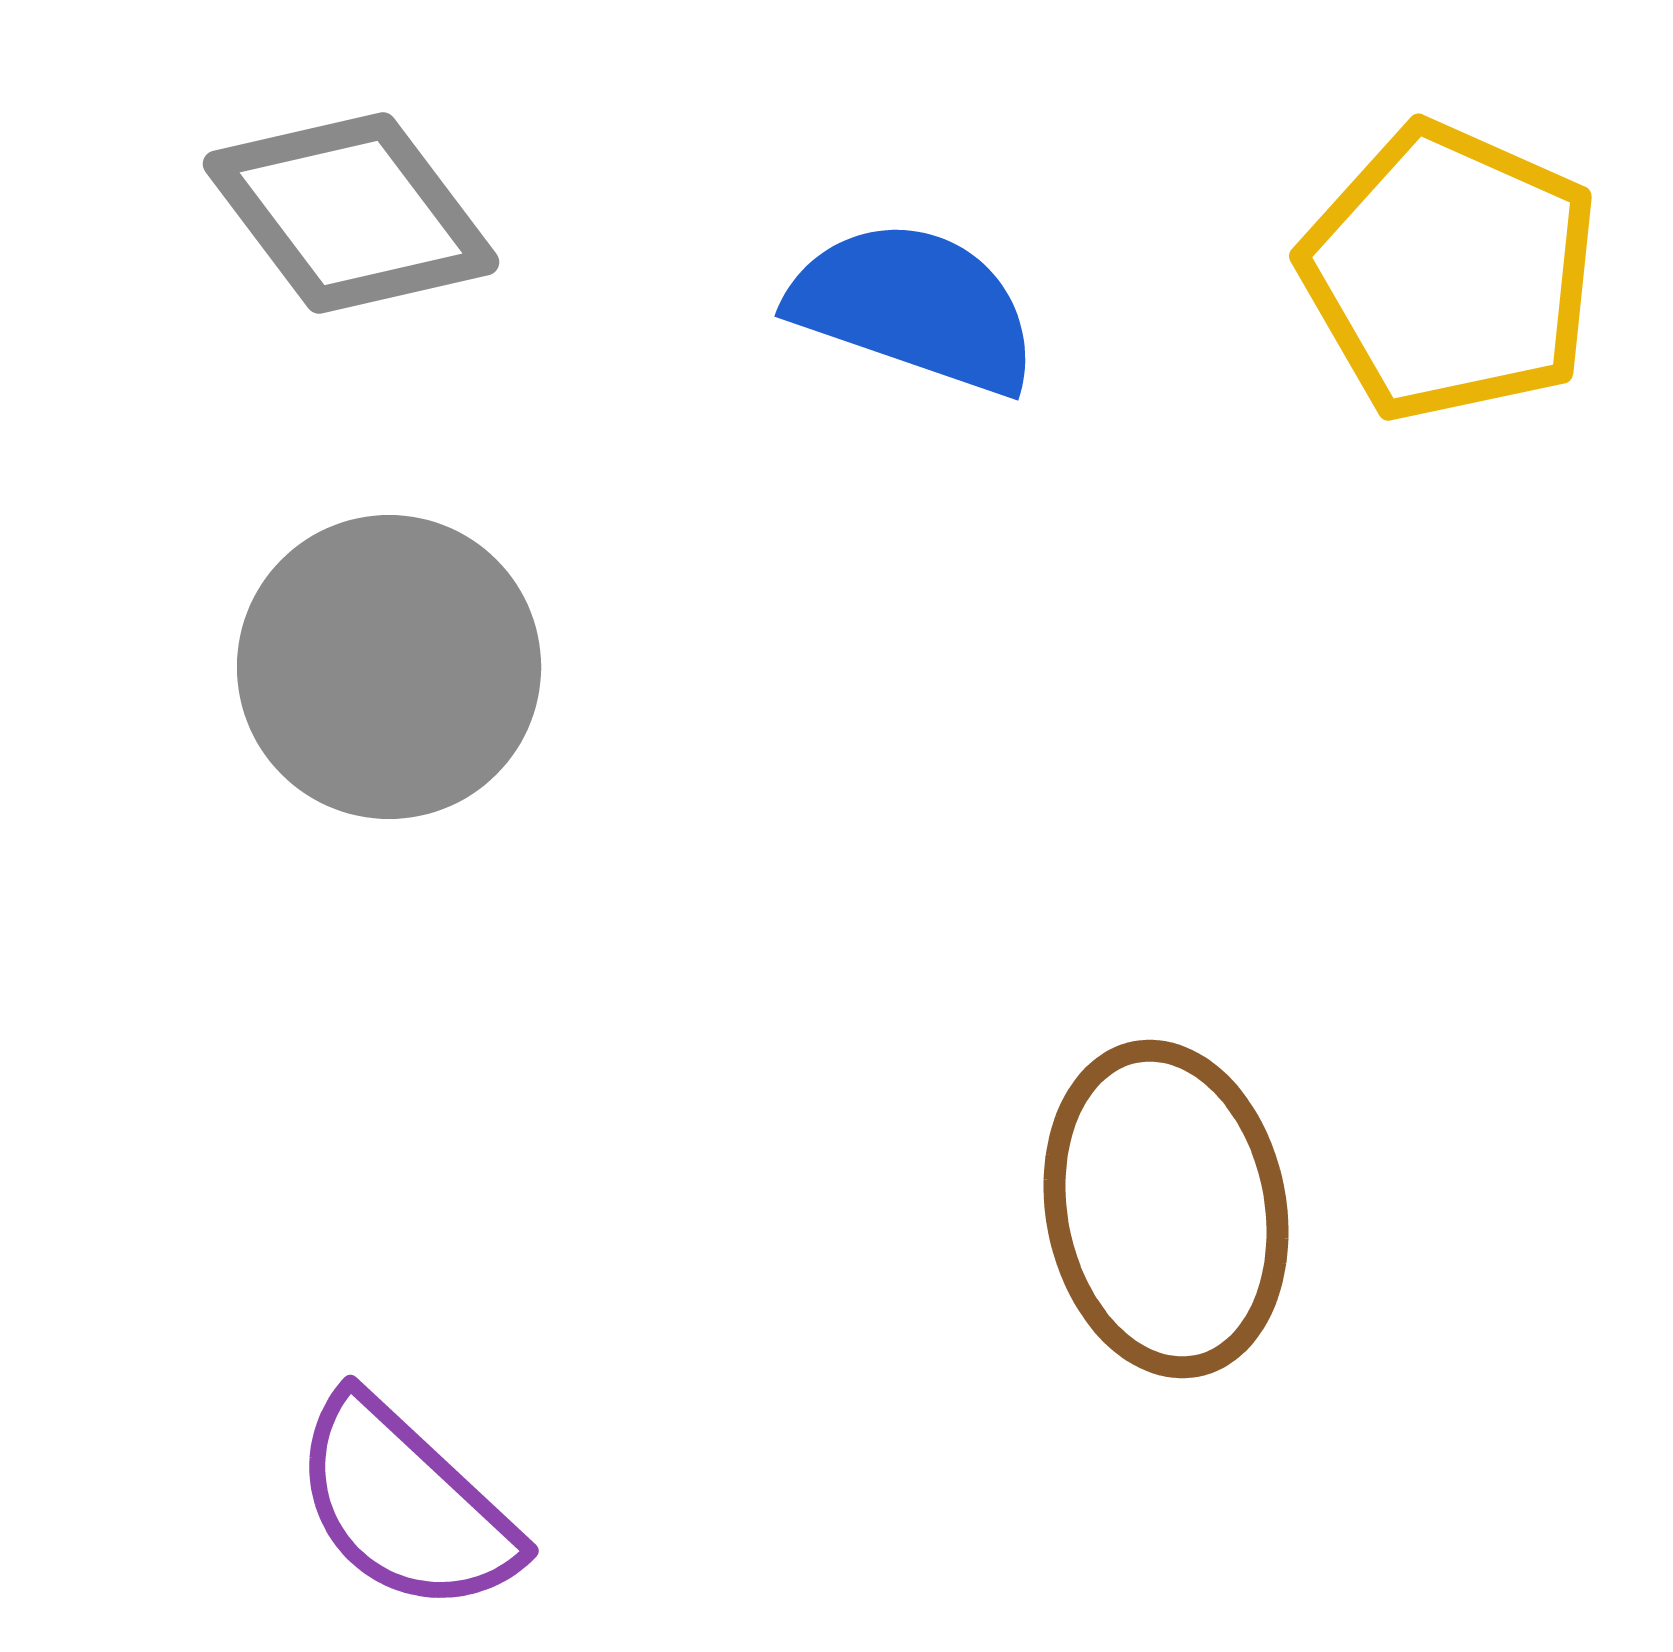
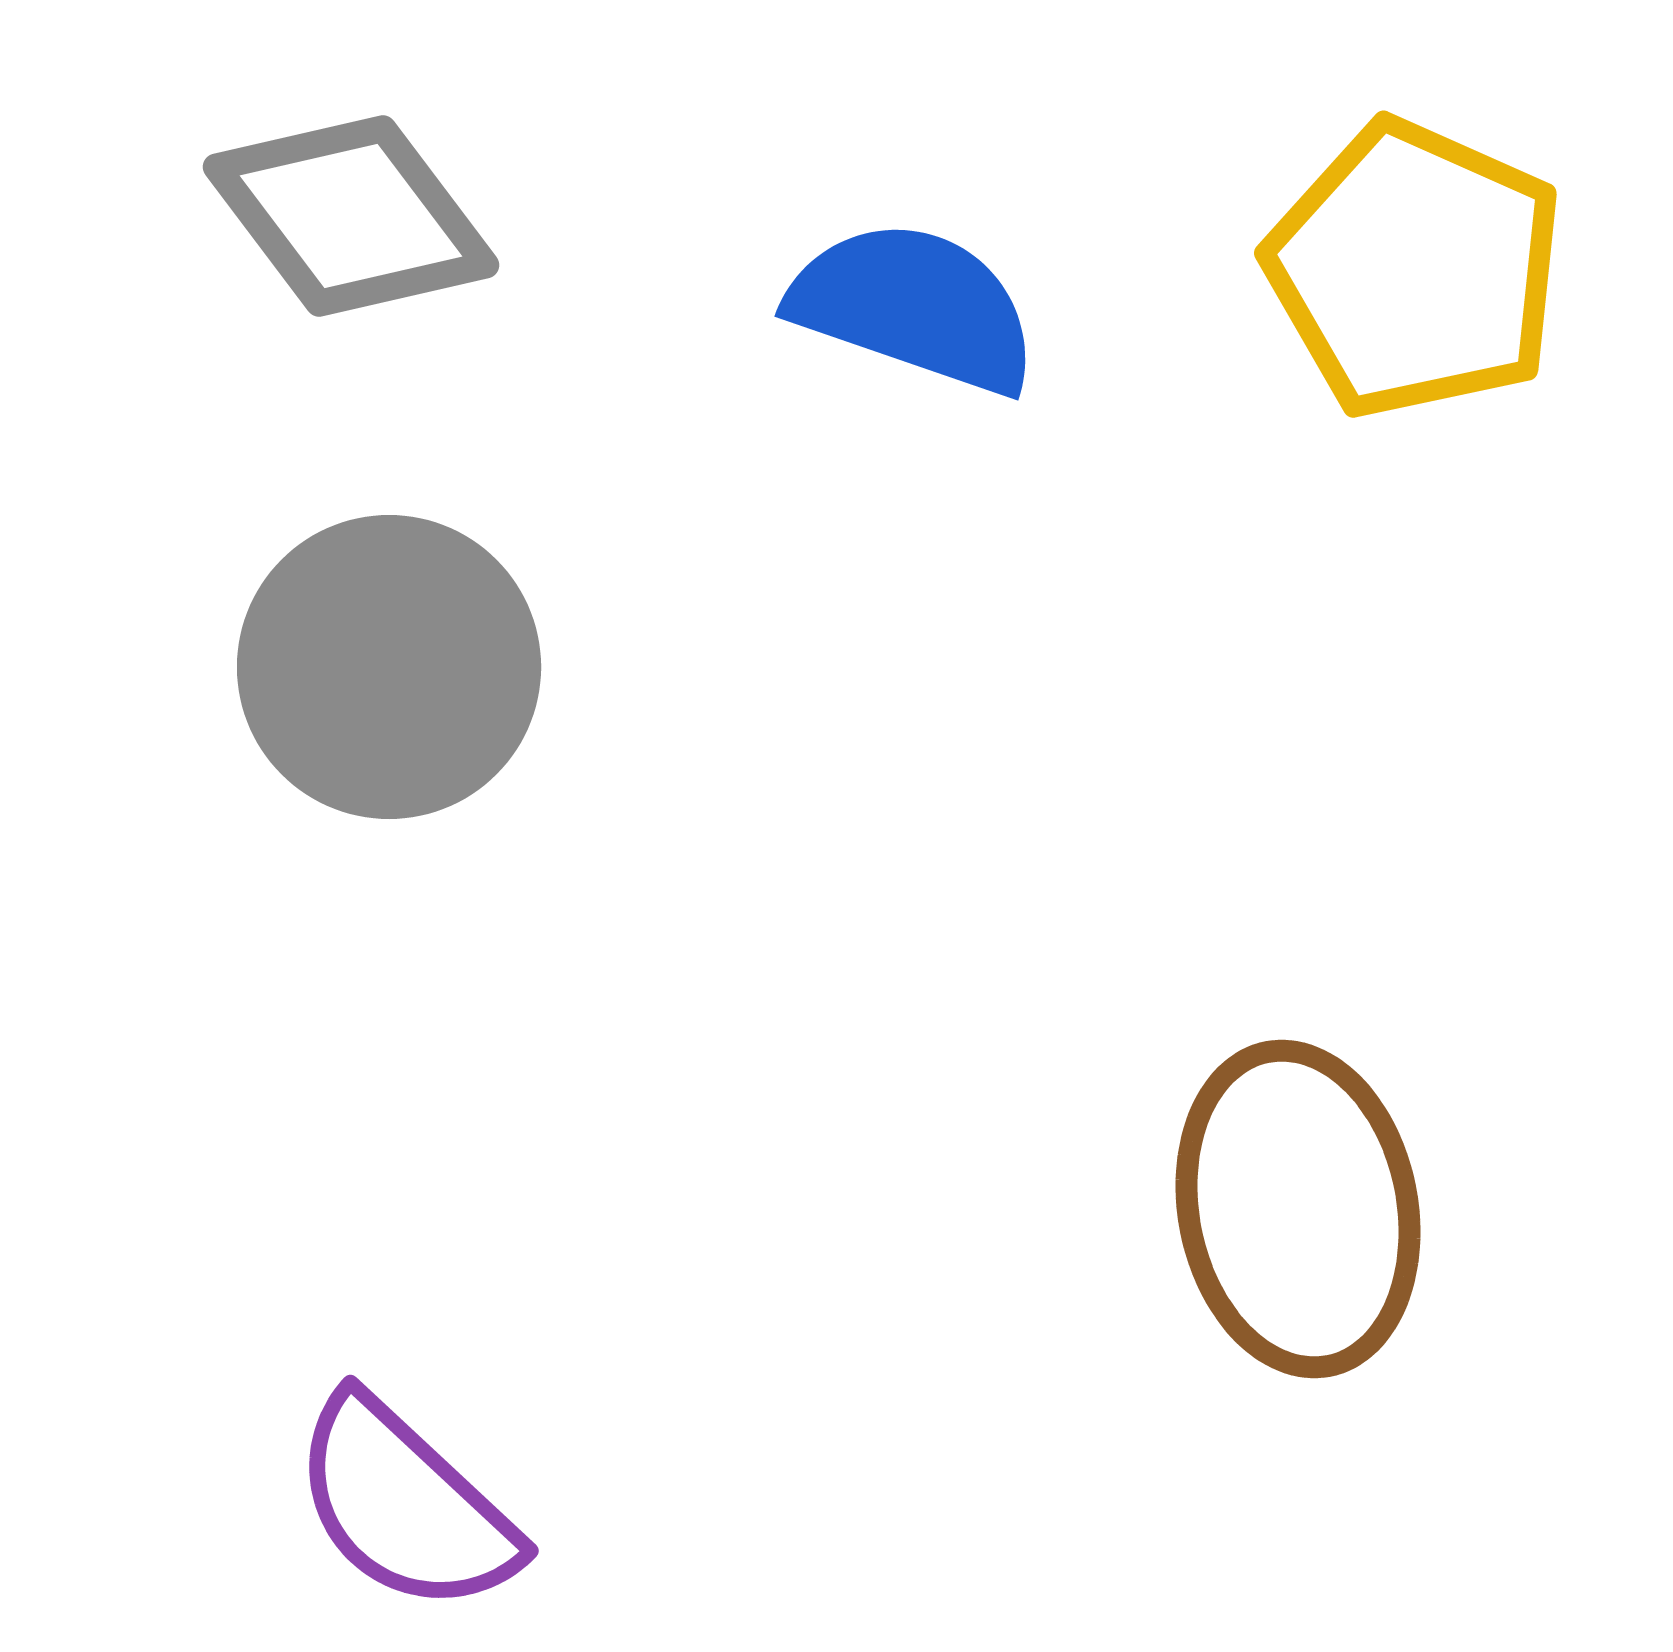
gray diamond: moved 3 px down
yellow pentagon: moved 35 px left, 3 px up
brown ellipse: moved 132 px right
